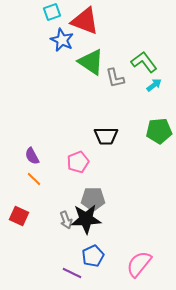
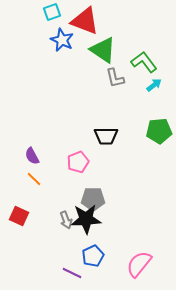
green triangle: moved 12 px right, 12 px up
